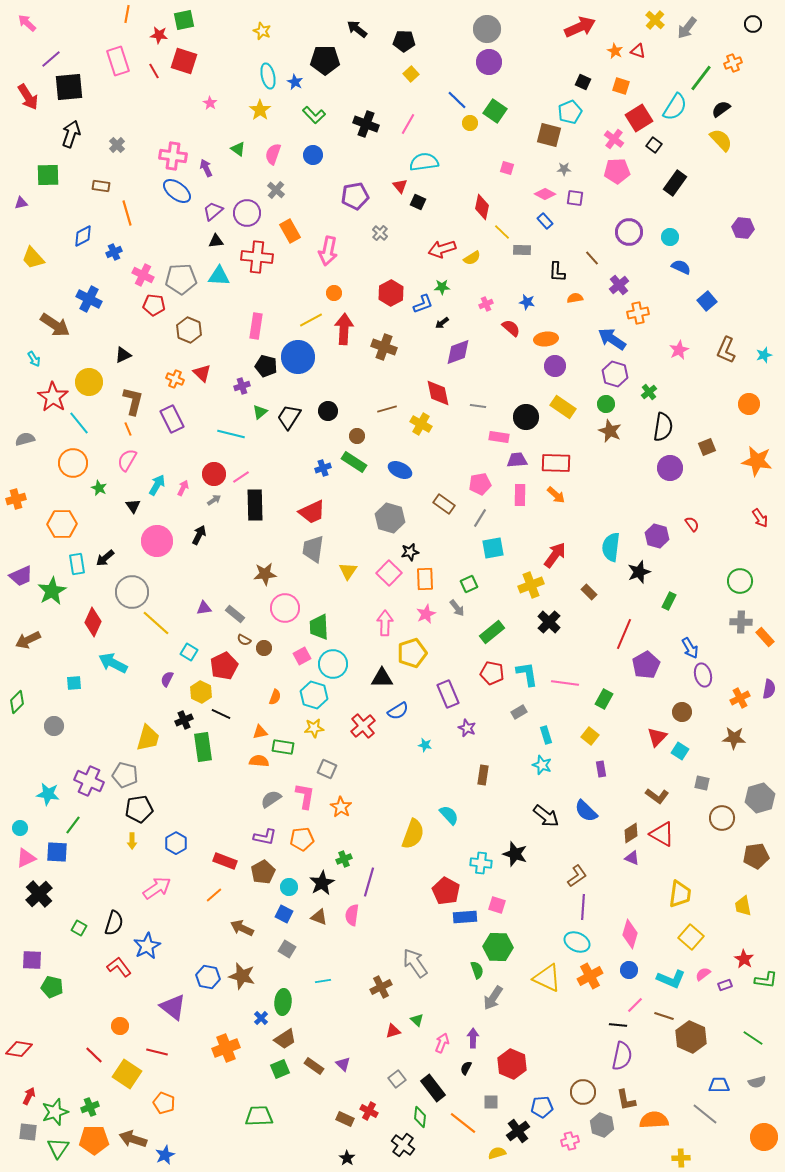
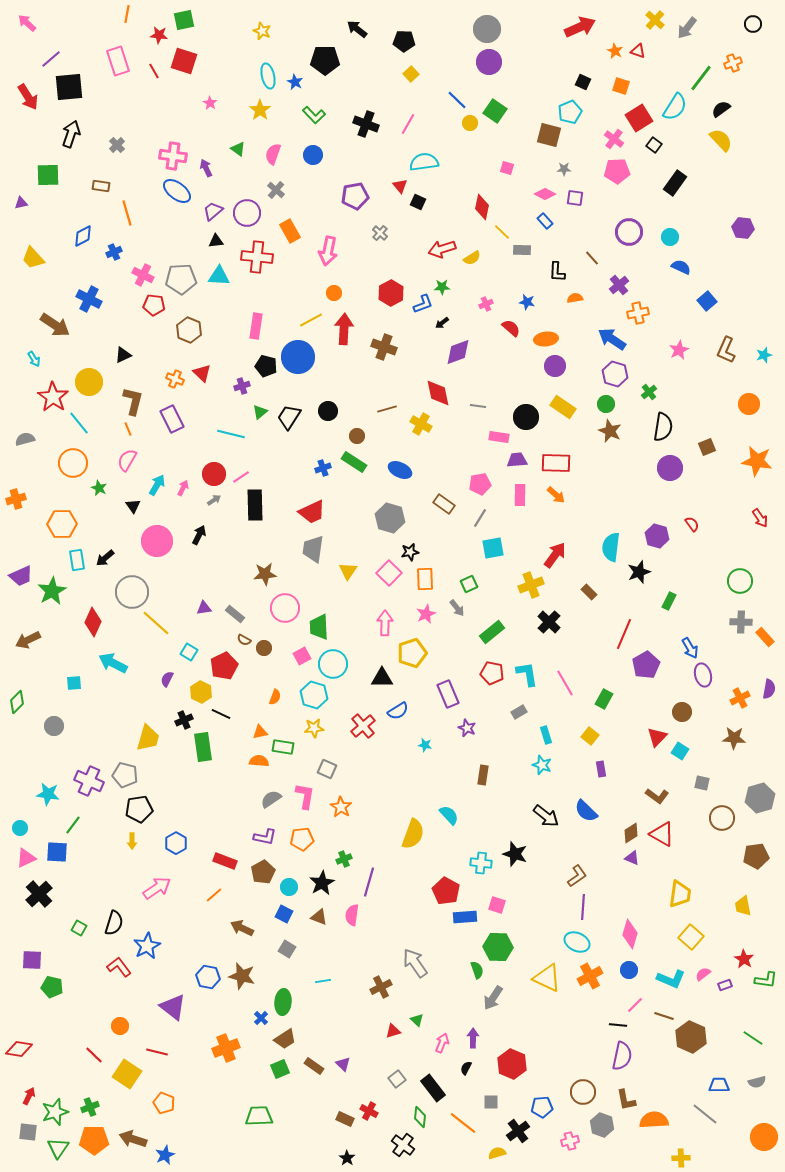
cyan rectangle at (77, 564): moved 4 px up
pink line at (565, 683): rotated 52 degrees clockwise
